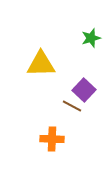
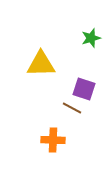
purple square: moved 1 px up; rotated 25 degrees counterclockwise
brown line: moved 2 px down
orange cross: moved 1 px right, 1 px down
